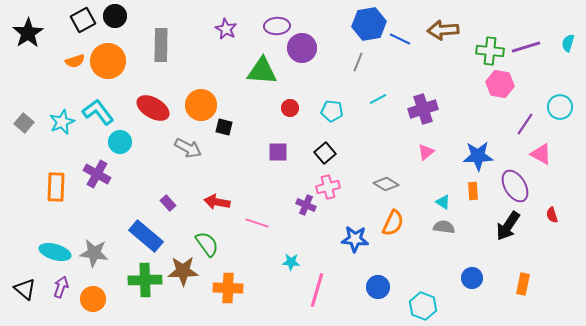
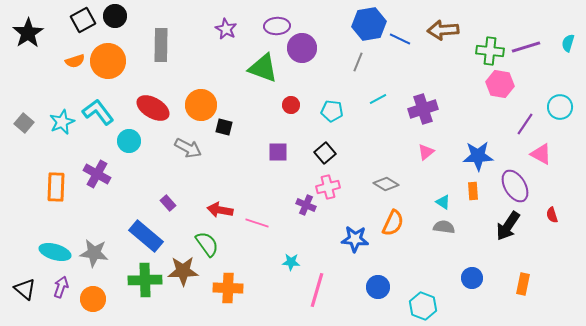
green triangle at (262, 71): moved 1 px right, 3 px up; rotated 16 degrees clockwise
red circle at (290, 108): moved 1 px right, 3 px up
cyan circle at (120, 142): moved 9 px right, 1 px up
red arrow at (217, 202): moved 3 px right, 8 px down
